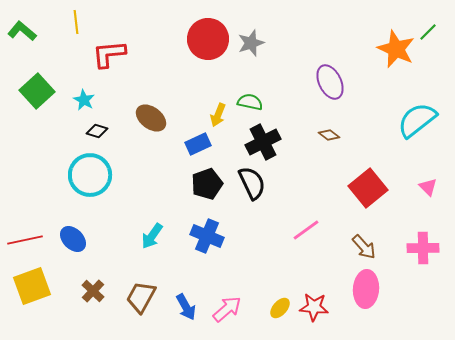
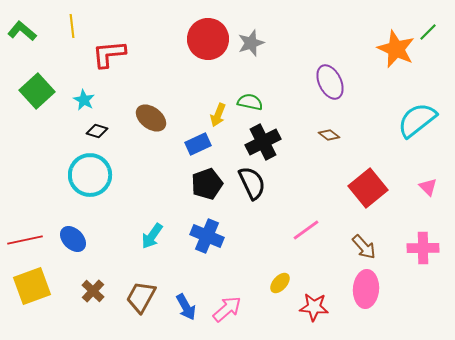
yellow line: moved 4 px left, 4 px down
yellow ellipse: moved 25 px up
